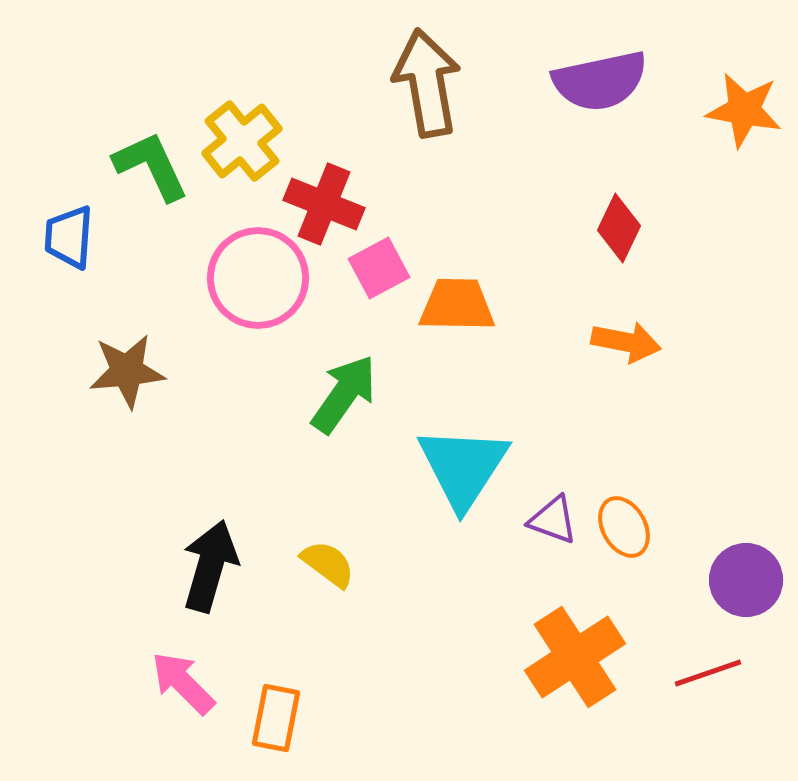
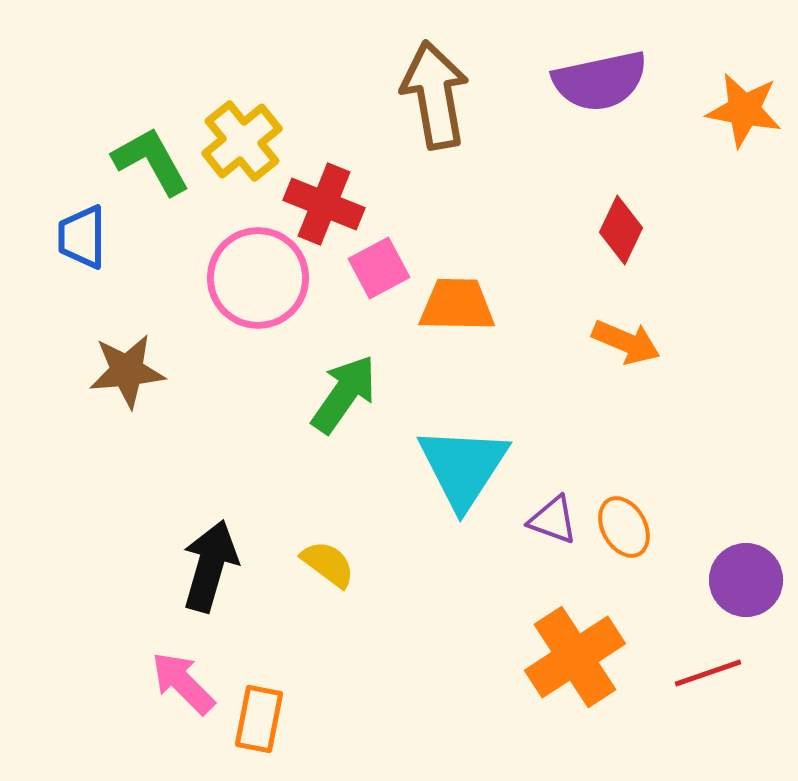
brown arrow: moved 8 px right, 12 px down
green L-shape: moved 5 px up; rotated 4 degrees counterclockwise
red diamond: moved 2 px right, 2 px down
blue trapezoid: moved 13 px right; rotated 4 degrees counterclockwise
orange arrow: rotated 12 degrees clockwise
orange rectangle: moved 17 px left, 1 px down
